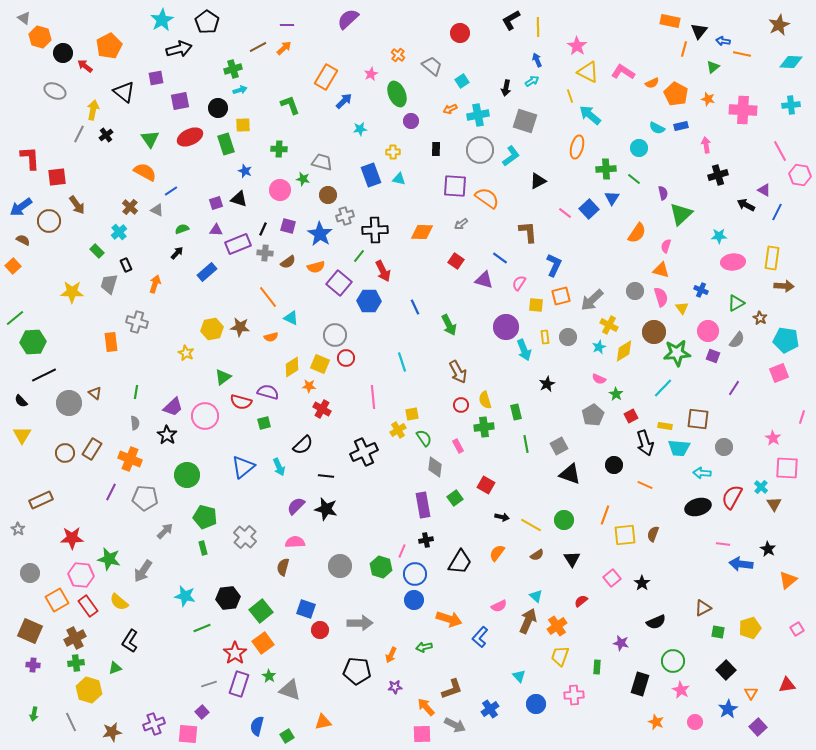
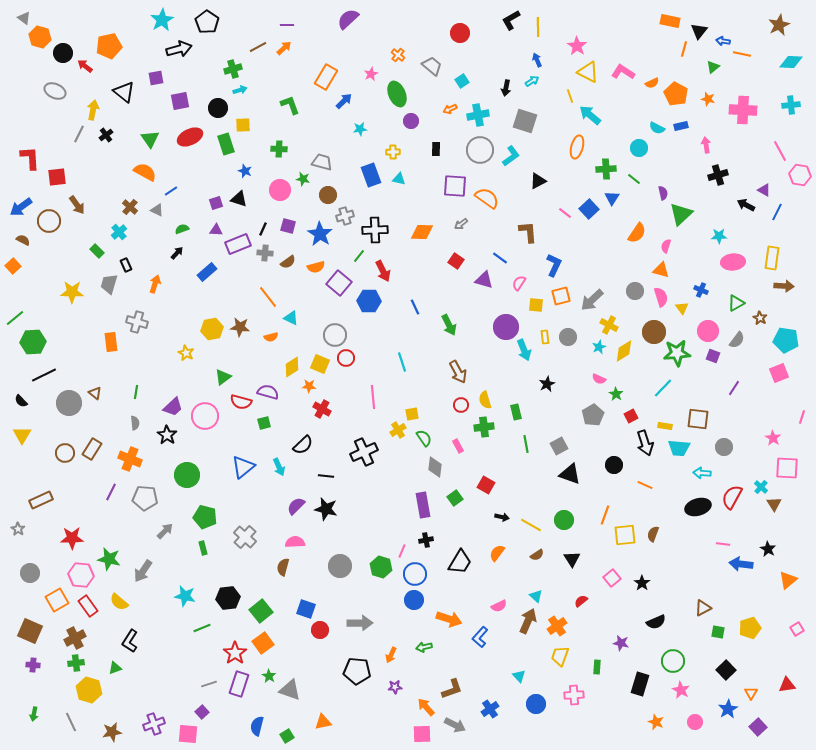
orange pentagon at (109, 46): rotated 15 degrees clockwise
